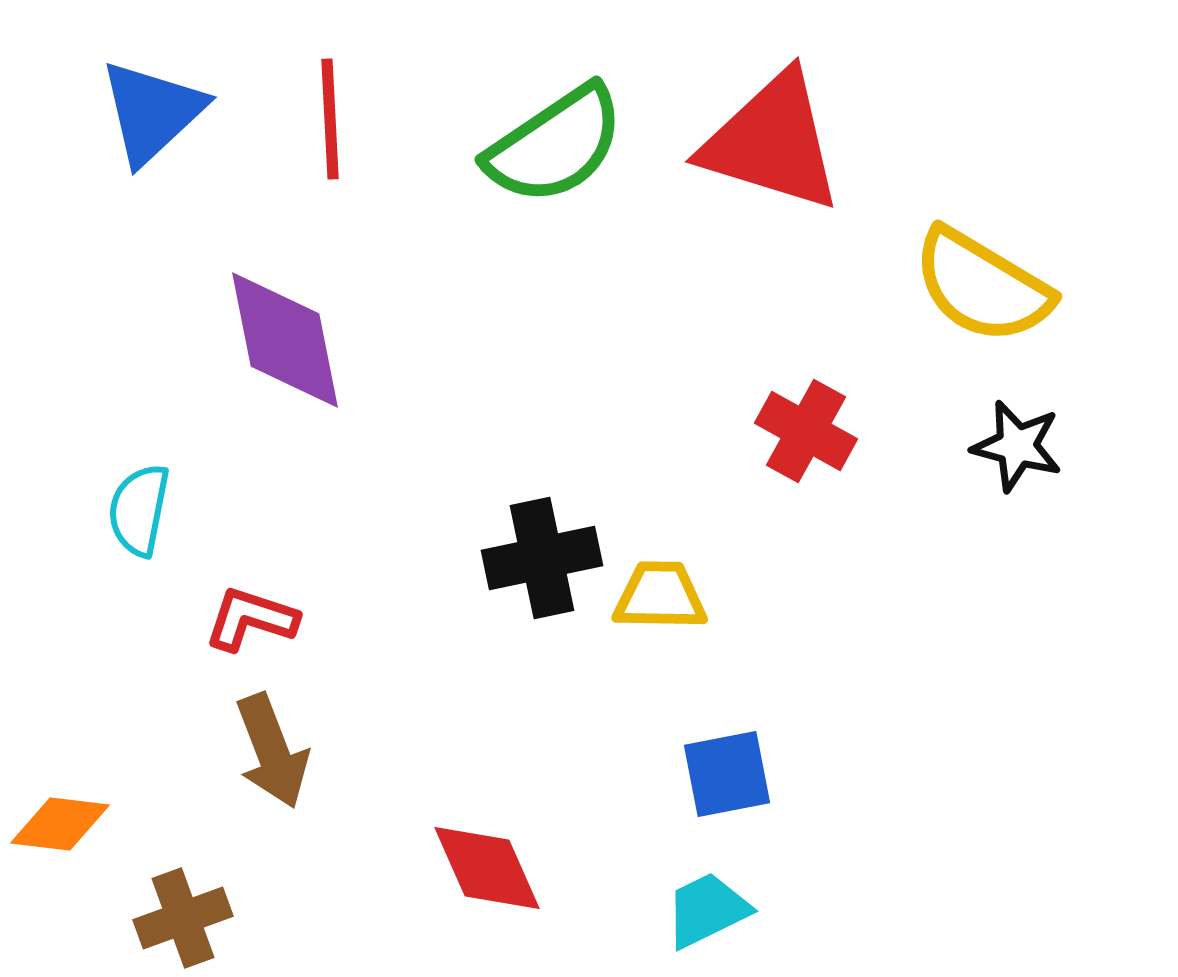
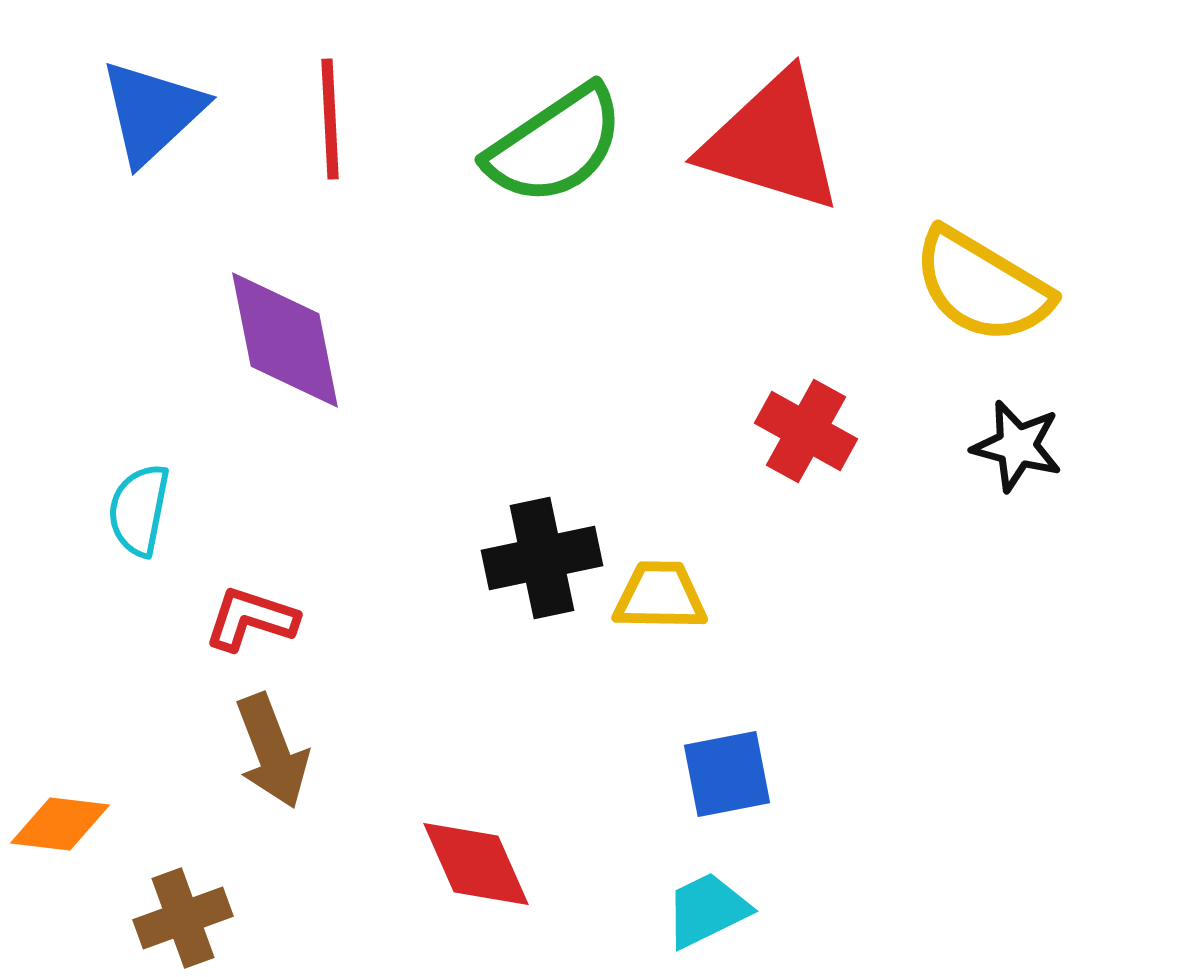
red diamond: moved 11 px left, 4 px up
